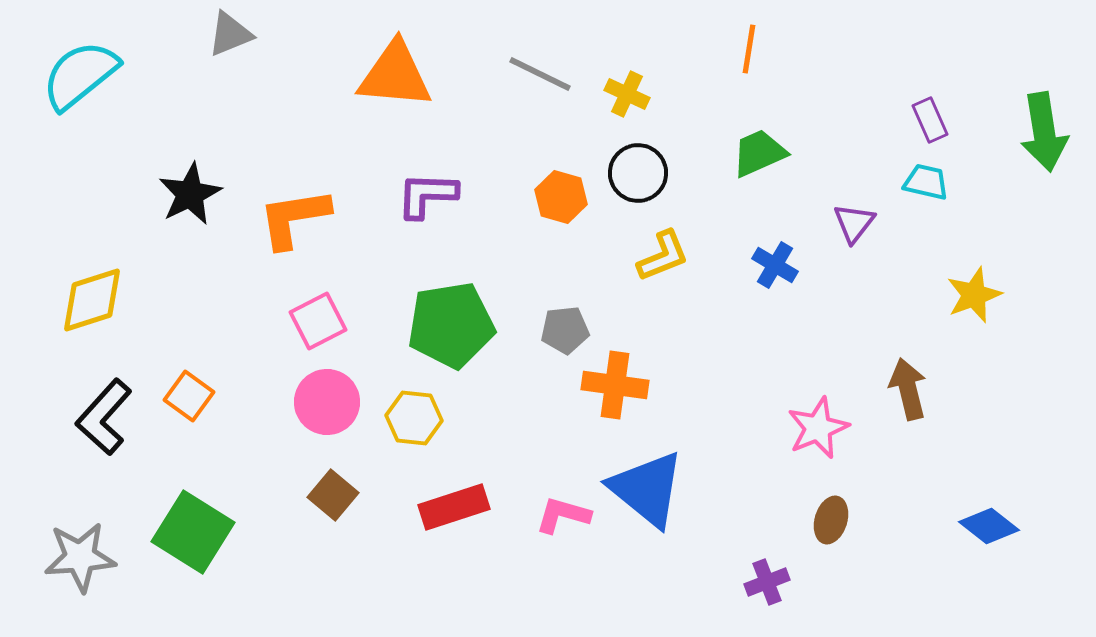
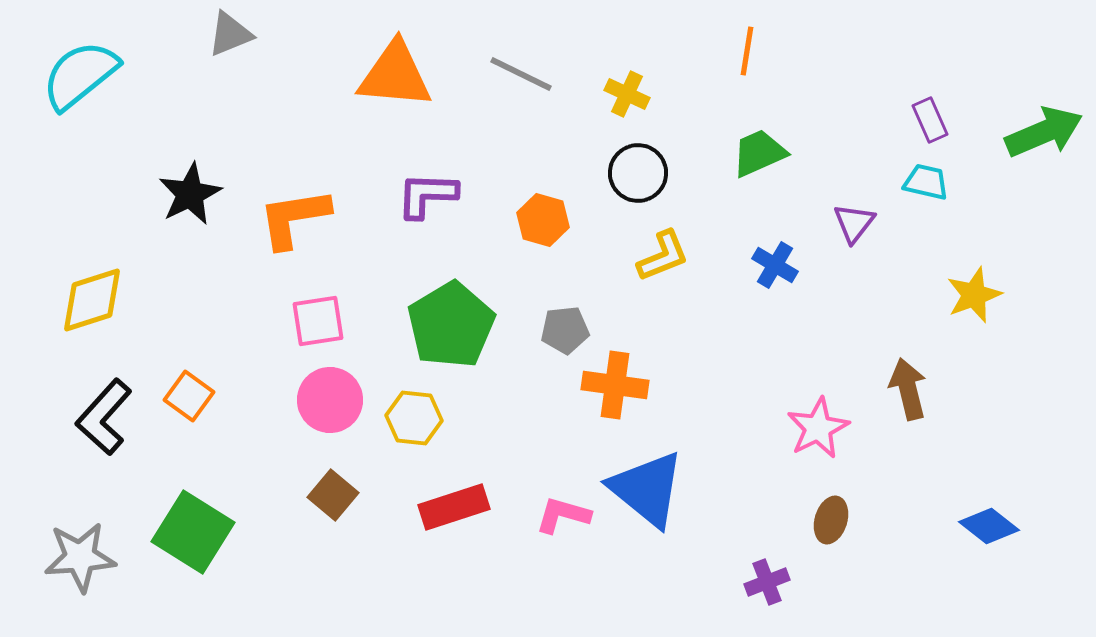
orange line: moved 2 px left, 2 px down
gray line: moved 19 px left
green arrow: rotated 104 degrees counterclockwise
orange hexagon: moved 18 px left, 23 px down
pink square: rotated 18 degrees clockwise
green pentagon: rotated 22 degrees counterclockwise
pink circle: moved 3 px right, 2 px up
pink star: rotated 4 degrees counterclockwise
